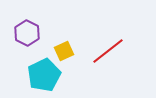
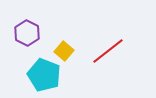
yellow square: rotated 24 degrees counterclockwise
cyan pentagon: rotated 24 degrees counterclockwise
